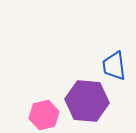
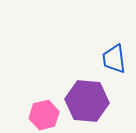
blue trapezoid: moved 7 px up
